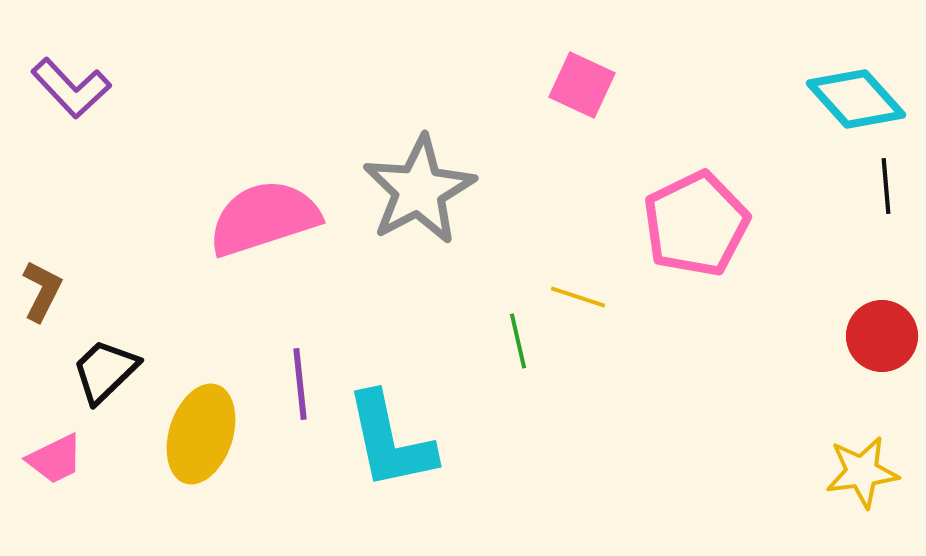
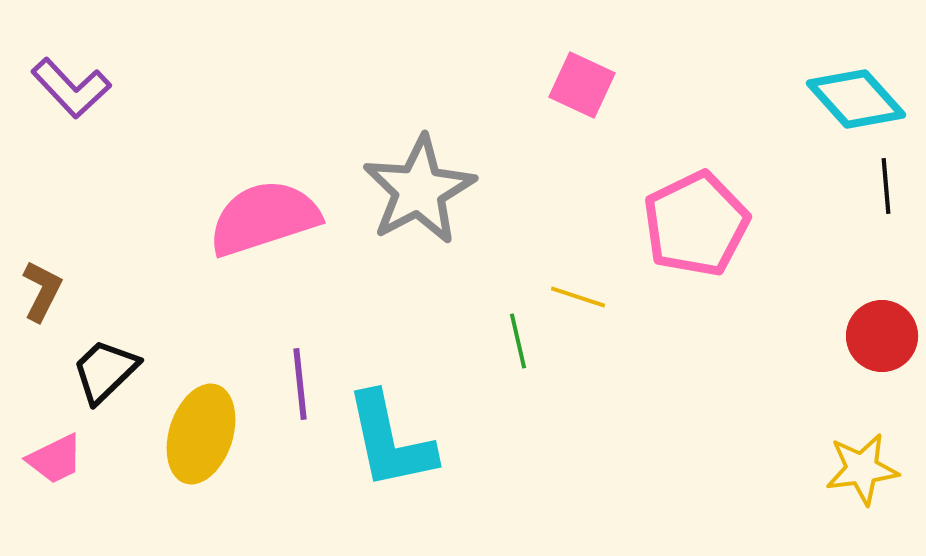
yellow star: moved 3 px up
